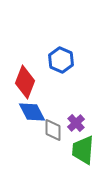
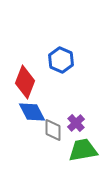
green trapezoid: rotated 76 degrees clockwise
